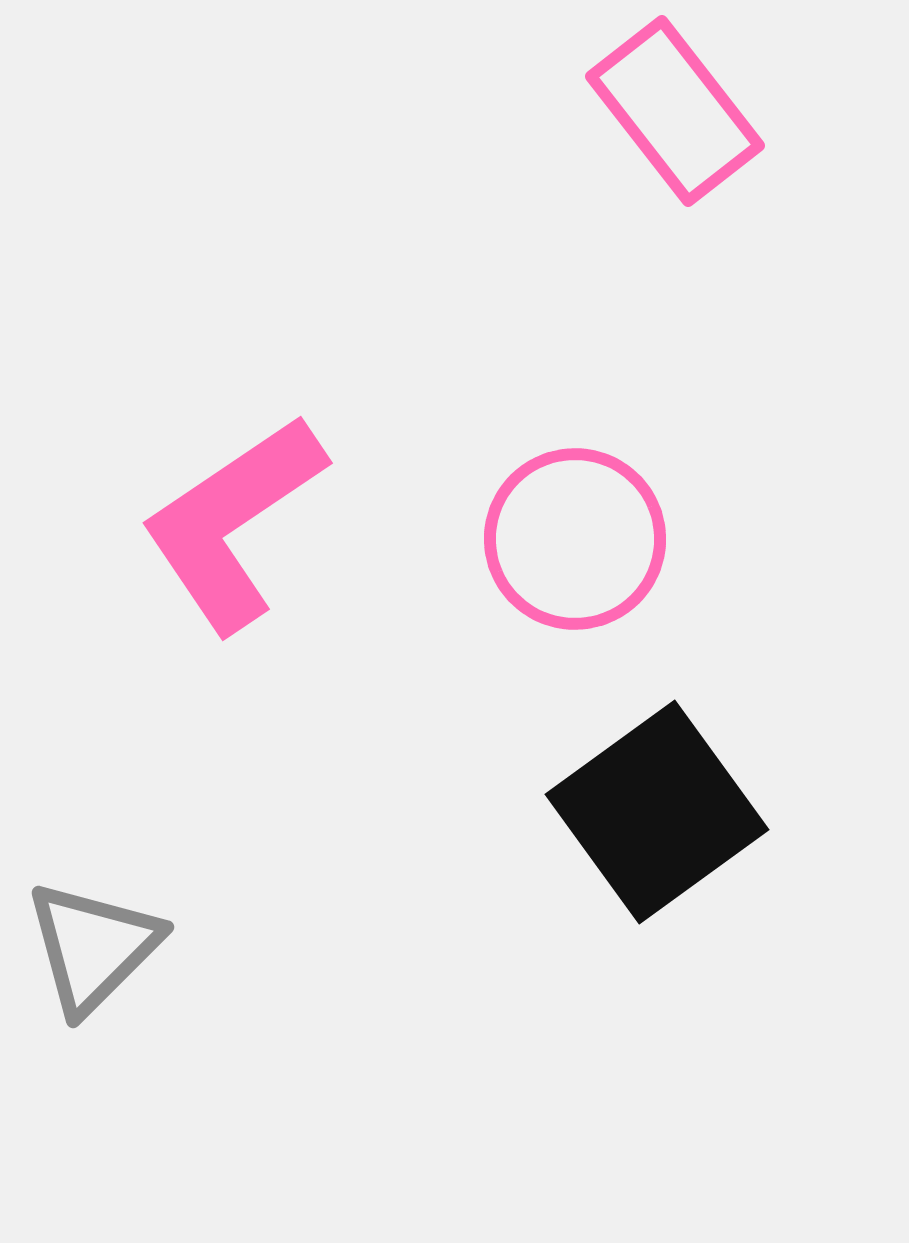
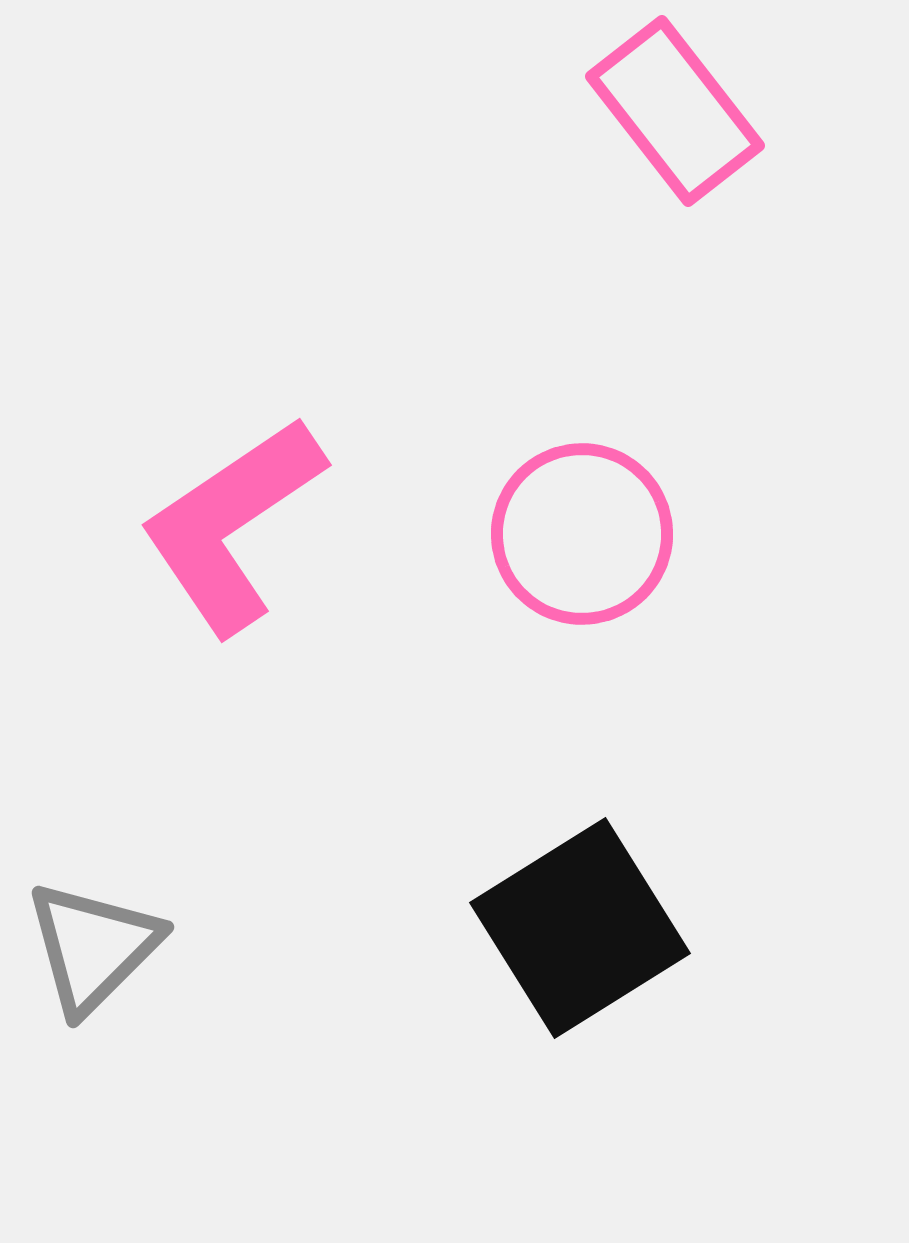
pink L-shape: moved 1 px left, 2 px down
pink circle: moved 7 px right, 5 px up
black square: moved 77 px left, 116 px down; rotated 4 degrees clockwise
